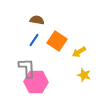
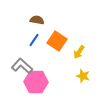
yellow arrow: rotated 24 degrees counterclockwise
gray L-shape: moved 5 px left, 2 px up; rotated 45 degrees counterclockwise
yellow star: moved 1 px left, 1 px down
